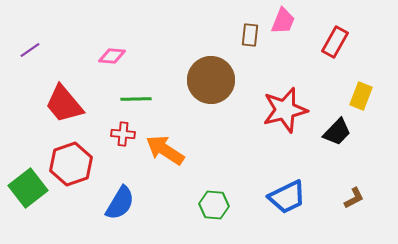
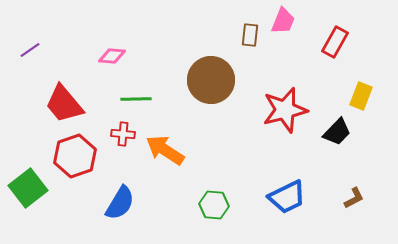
red hexagon: moved 4 px right, 8 px up
